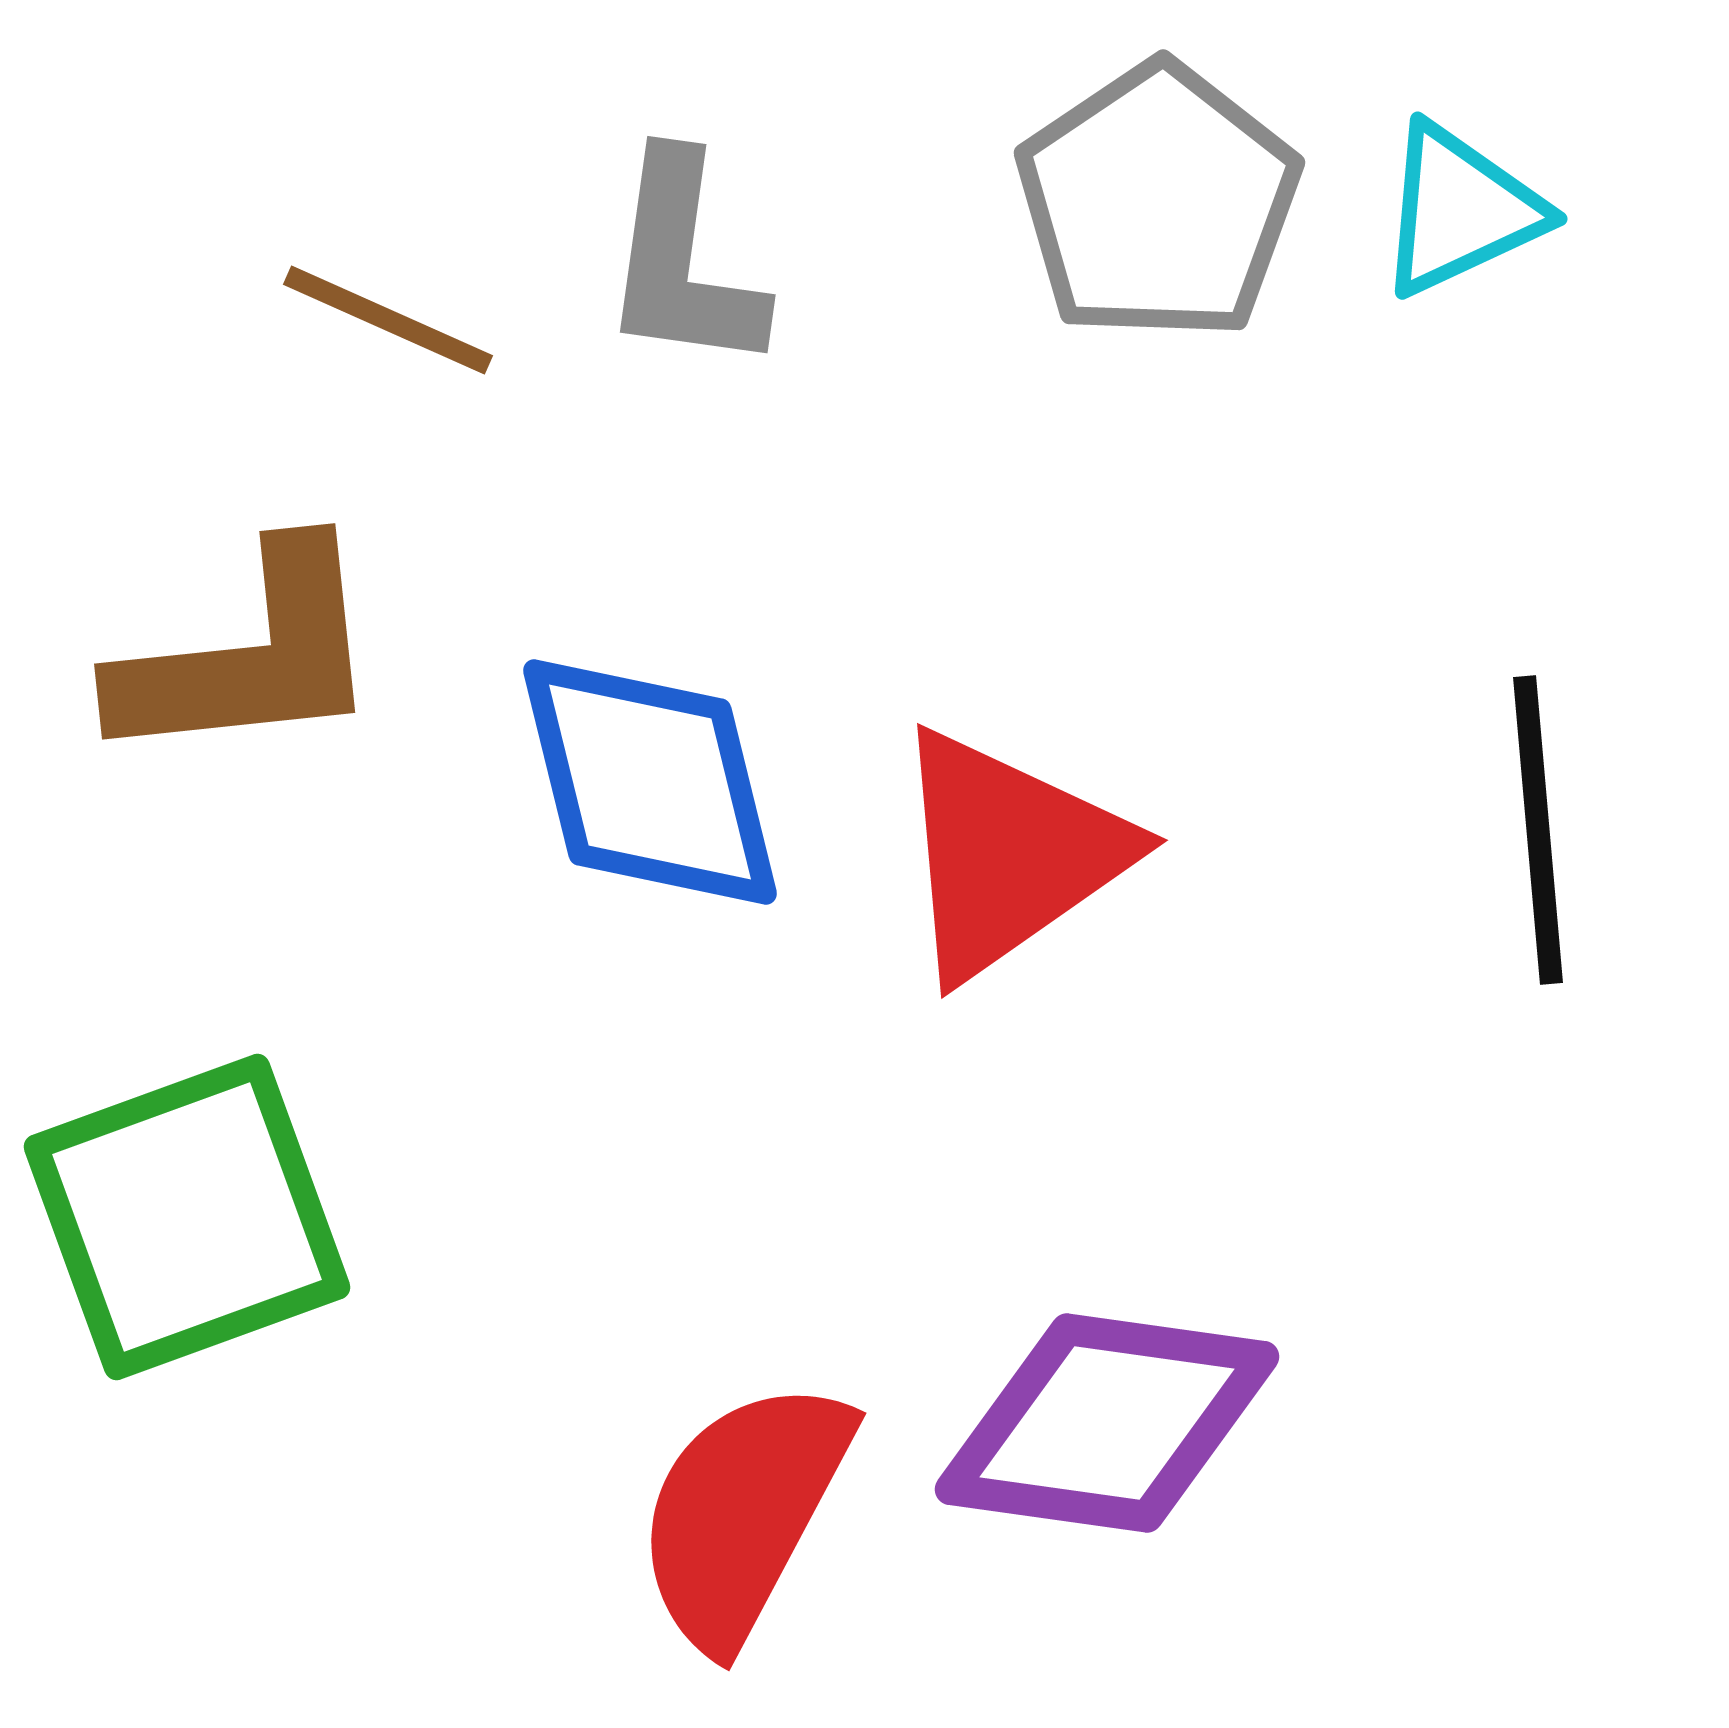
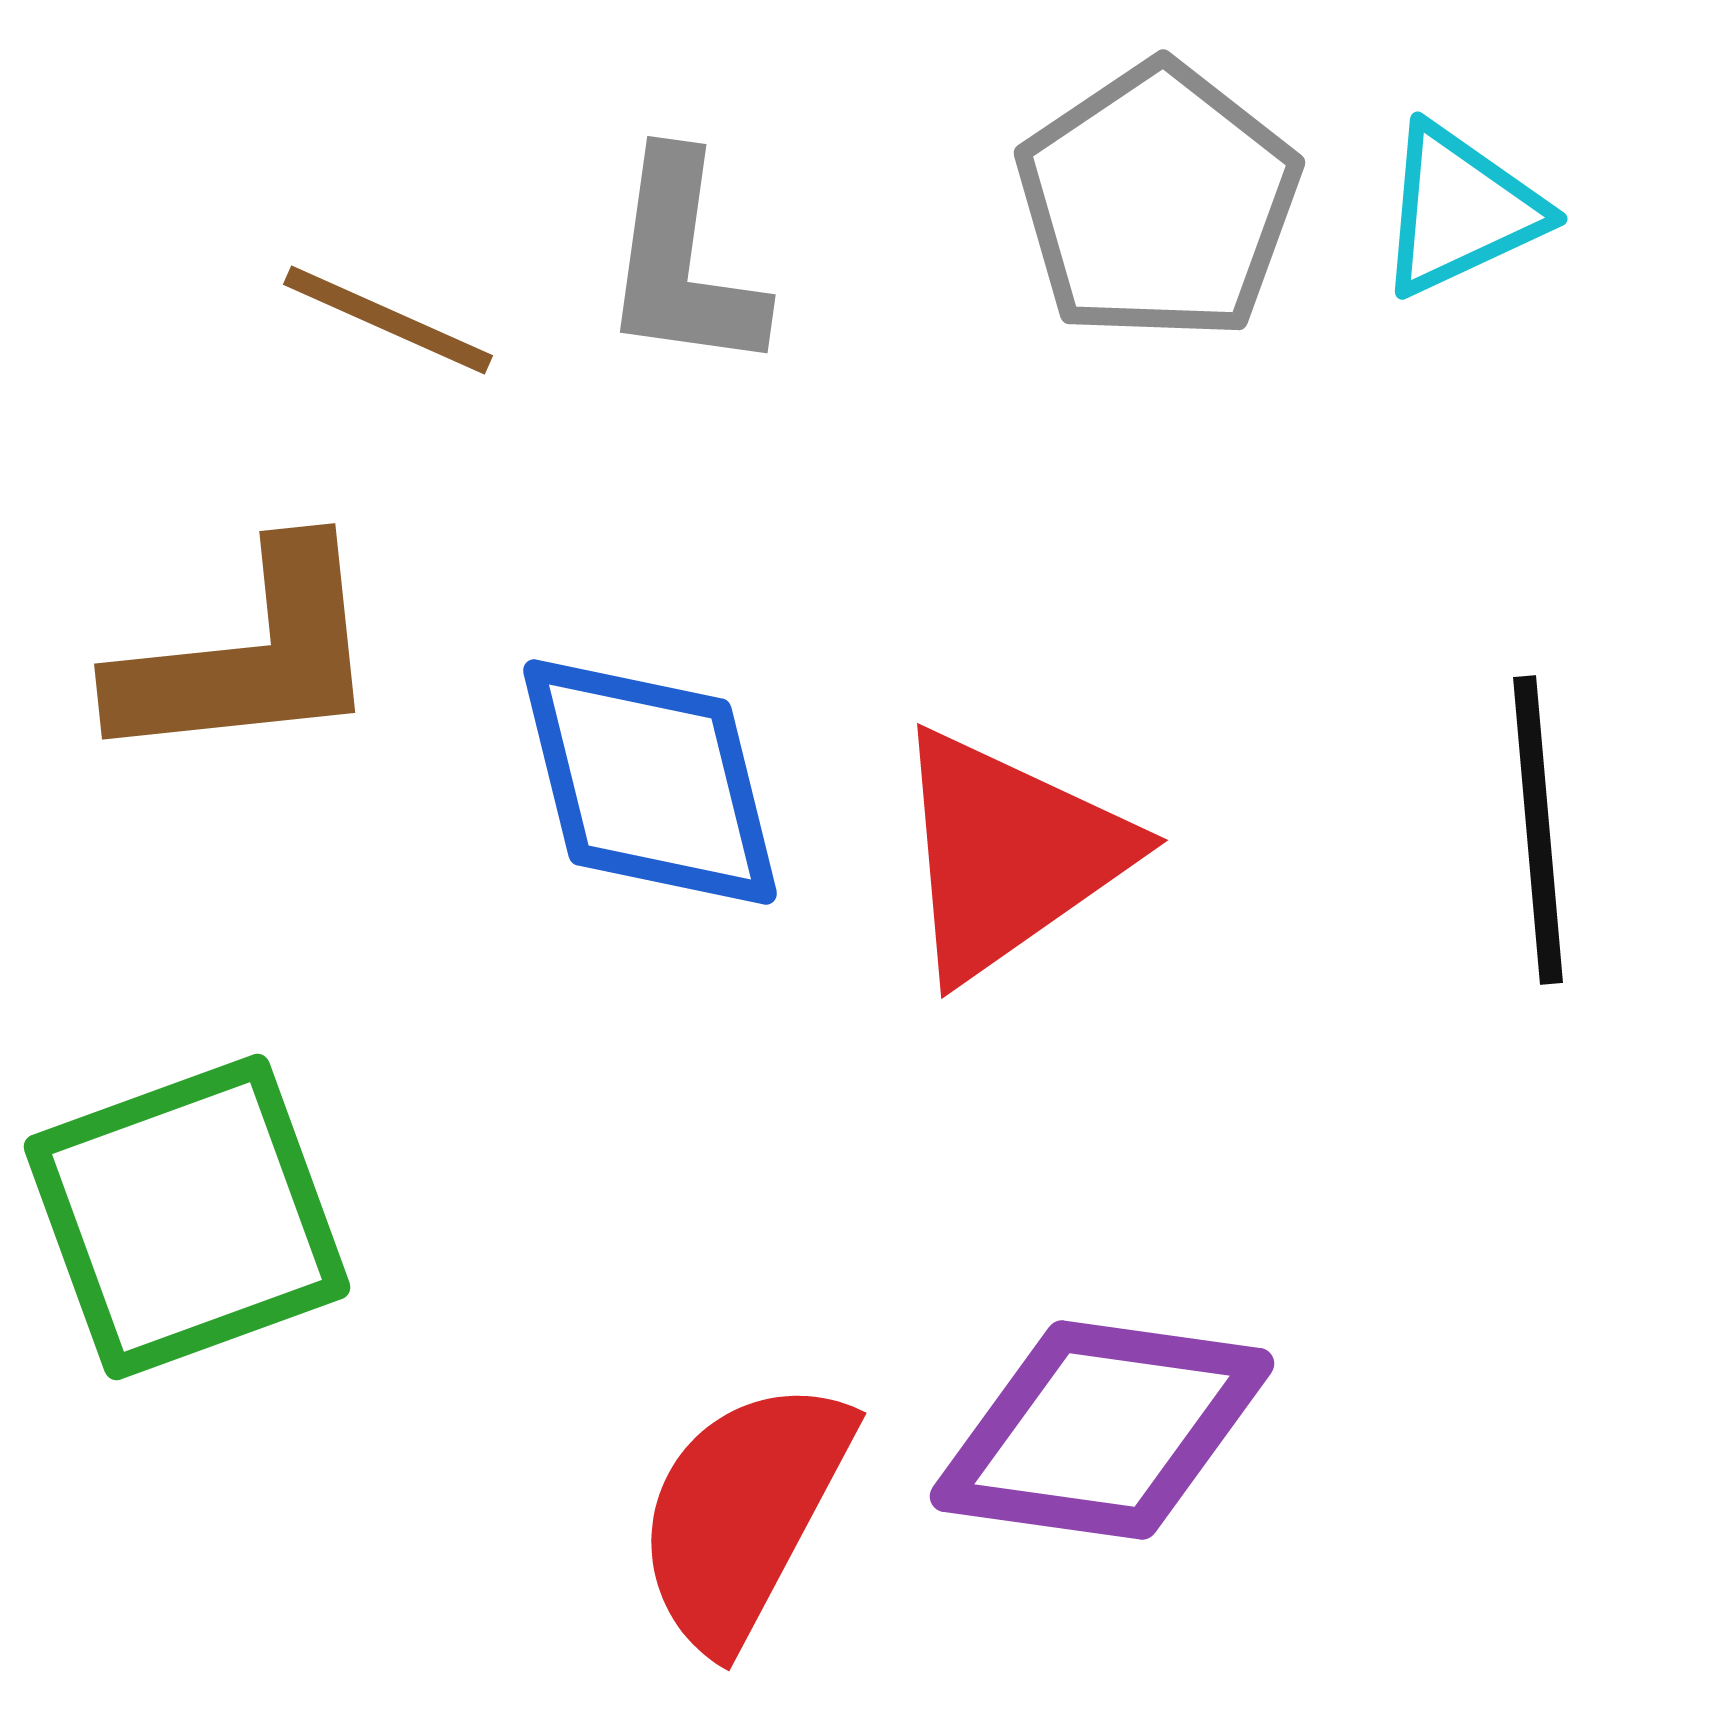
purple diamond: moved 5 px left, 7 px down
